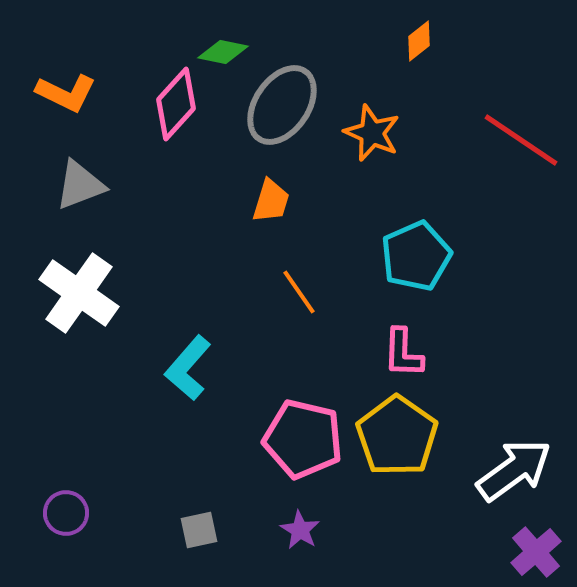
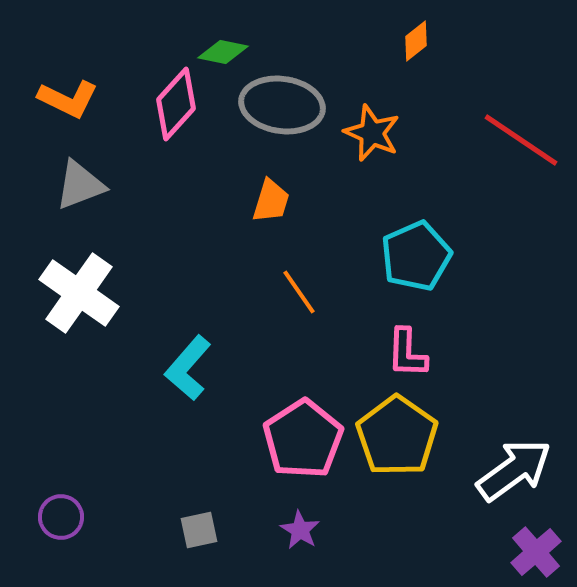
orange diamond: moved 3 px left
orange L-shape: moved 2 px right, 6 px down
gray ellipse: rotated 64 degrees clockwise
pink L-shape: moved 4 px right
pink pentagon: rotated 26 degrees clockwise
purple circle: moved 5 px left, 4 px down
